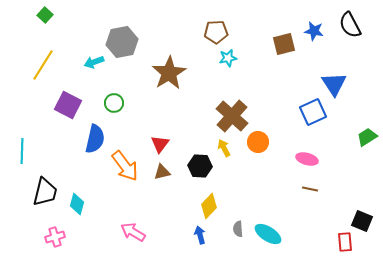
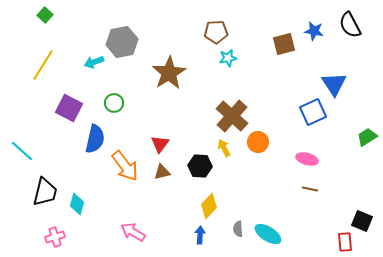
purple square: moved 1 px right, 3 px down
cyan line: rotated 50 degrees counterclockwise
blue arrow: rotated 18 degrees clockwise
